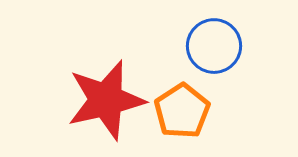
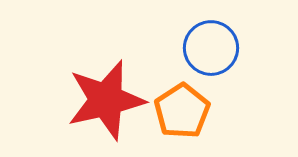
blue circle: moved 3 px left, 2 px down
